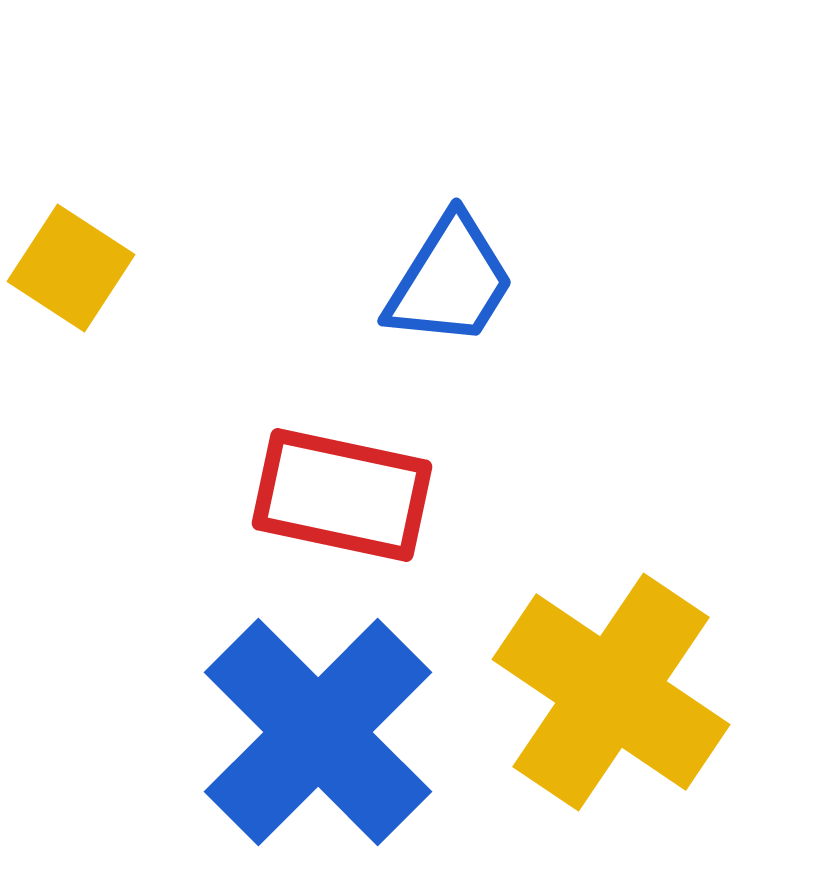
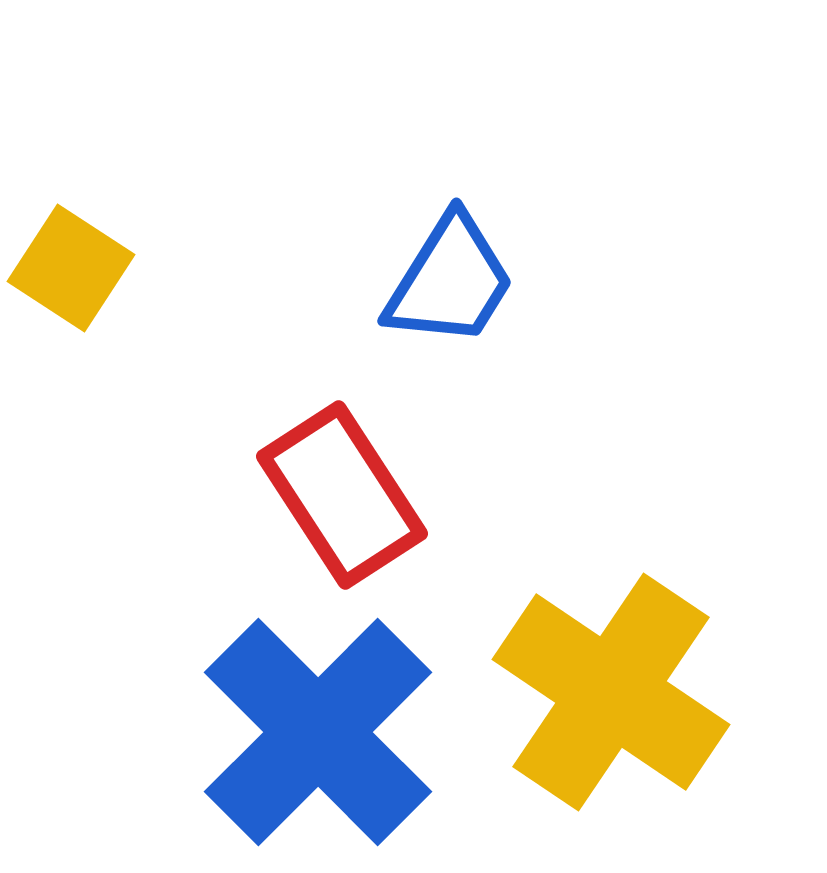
red rectangle: rotated 45 degrees clockwise
